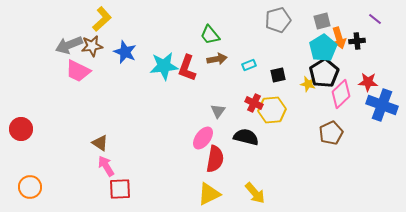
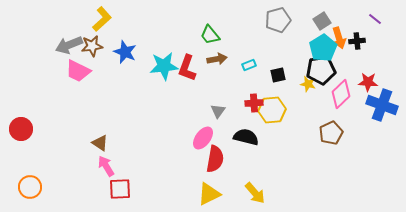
gray square: rotated 18 degrees counterclockwise
black pentagon: moved 3 px left, 3 px up; rotated 24 degrees clockwise
red cross: rotated 30 degrees counterclockwise
